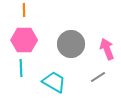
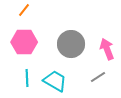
orange line: rotated 40 degrees clockwise
pink hexagon: moved 2 px down
cyan line: moved 6 px right, 10 px down
cyan trapezoid: moved 1 px right, 1 px up
